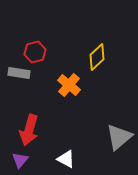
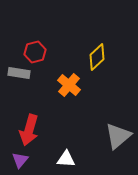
gray triangle: moved 1 px left, 1 px up
white triangle: rotated 24 degrees counterclockwise
